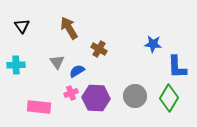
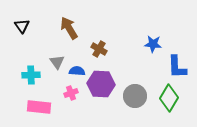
cyan cross: moved 15 px right, 10 px down
blue semicircle: rotated 35 degrees clockwise
purple hexagon: moved 5 px right, 14 px up
